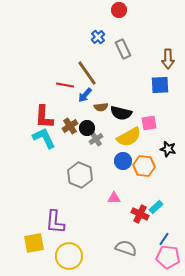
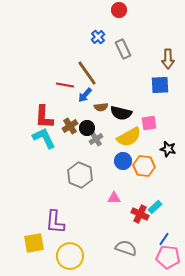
cyan rectangle: moved 1 px left
yellow circle: moved 1 px right
